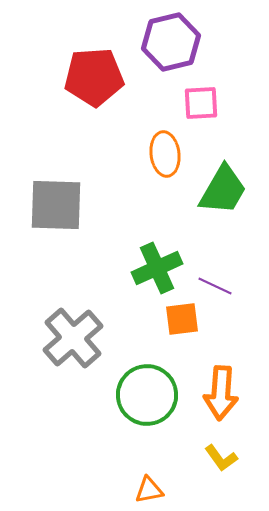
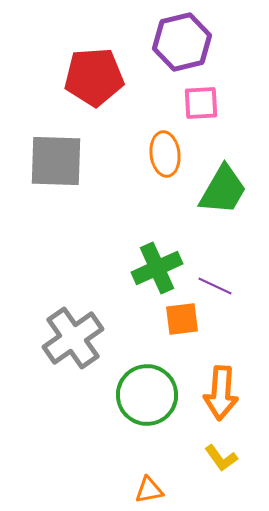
purple hexagon: moved 11 px right
gray square: moved 44 px up
gray cross: rotated 6 degrees clockwise
